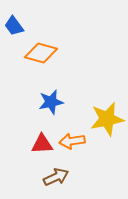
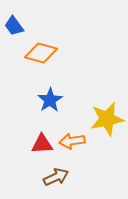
blue star: moved 1 px left, 2 px up; rotated 20 degrees counterclockwise
